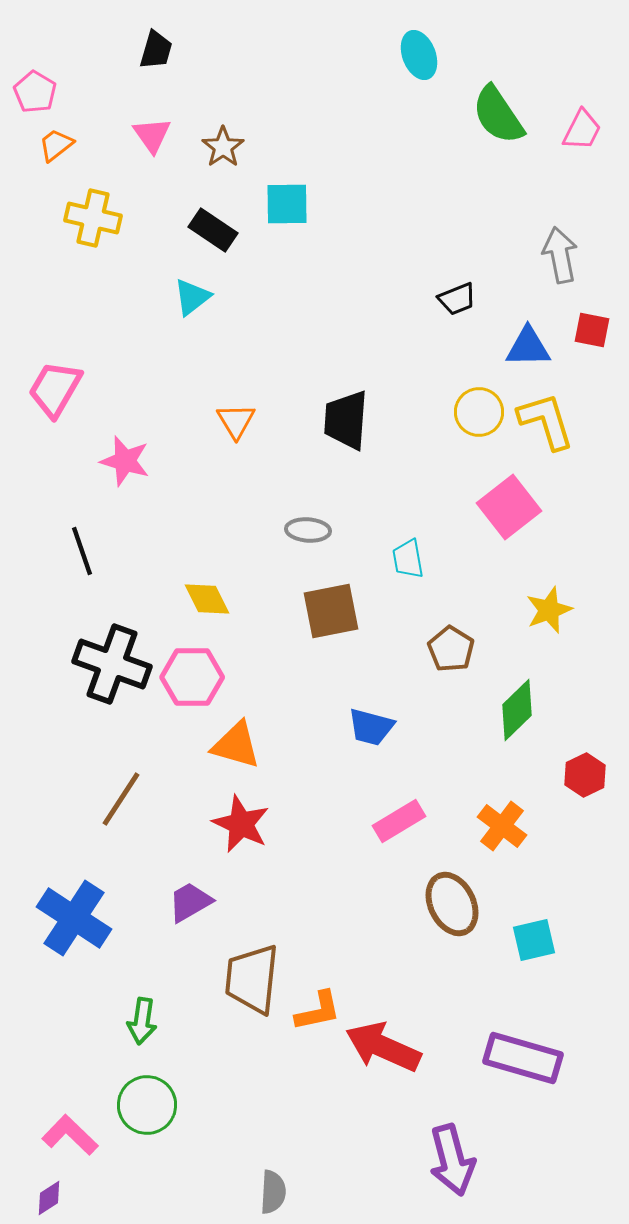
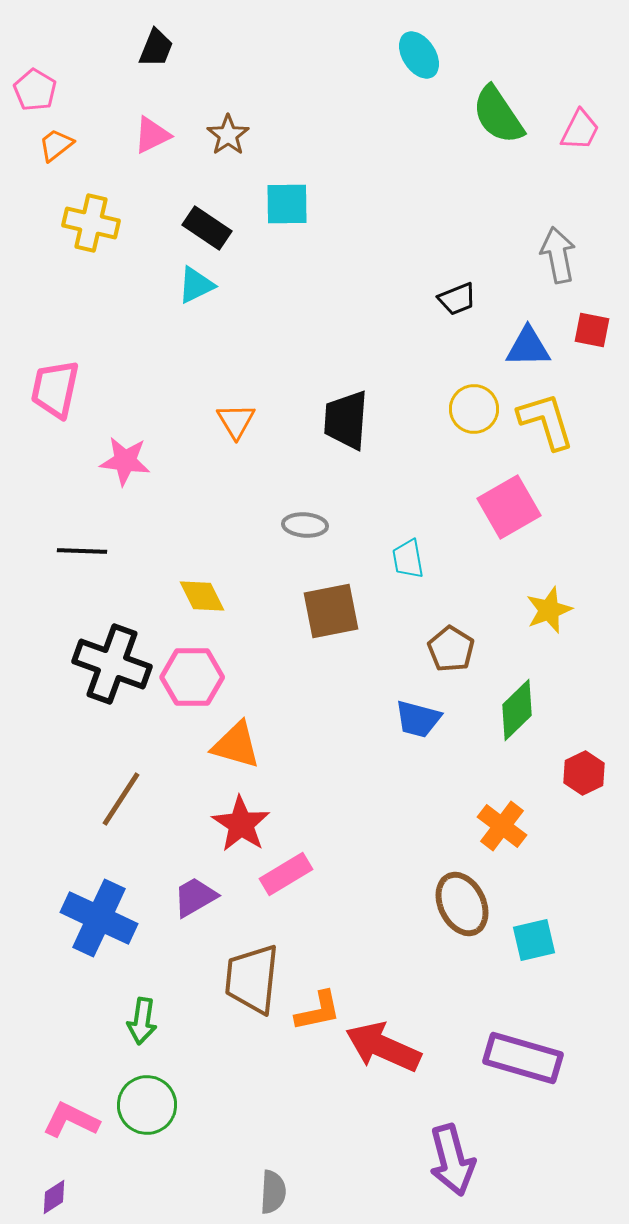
black trapezoid at (156, 50): moved 2 px up; rotated 6 degrees clockwise
cyan ellipse at (419, 55): rotated 12 degrees counterclockwise
pink pentagon at (35, 92): moved 2 px up
pink trapezoid at (582, 130): moved 2 px left
pink triangle at (152, 135): rotated 39 degrees clockwise
brown star at (223, 147): moved 5 px right, 12 px up
yellow cross at (93, 218): moved 2 px left, 5 px down
black rectangle at (213, 230): moved 6 px left, 2 px up
gray arrow at (560, 255): moved 2 px left
cyan triangle at (192, 297): moved 4 px right, 12 px up; rotated 12 degrees clockwise
pink trapezoid at (55, 389): rotated 18 degrees counterclockwise
yellow circle at (479, 412): moved 5 px left, 3 px up
pink star at (125, 461): rotated 9 degrees counterclockwise
pink square at (509, 507): rotated 8 degrees clockwise
gray ellipse at (308, 530): moved 3 px left, 5 px up
black line at (82, 551): rotated 69 degrees counterclockwise
yellow diamond at (207, 599): moved 5 px left, 3 px up
blue trapezoid at (371, 727): moved 47 px right, 8 px up
red hexagon at (585, 775): moved 1 px left, 2 px up
pink rectangle at (399, 821): moved 113 px left, 53 px down
red star at (241, 824): rotated 8 degrees clockwise
purple trapezoid at (190, 902): moved 5 px right, 5 px up
brown ellipse at (452, 904): moved 10 px right
blue cross at (74, 918): moved 25 px right; rotated 8 degrees counterclockwise
pink L-shape at (70, 1135): moved 1 px right, 15 px up; rotated 18 degrees counterclockwise
purple diamond at (49, 1198): moved 5 px right, 1 px up
